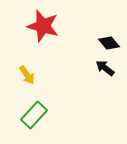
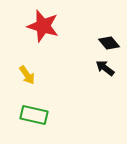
green rectangle: rotated 60 degrees clockwise
